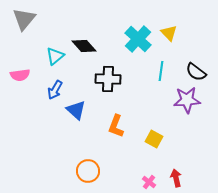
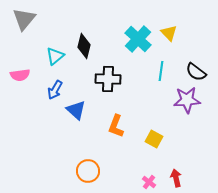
black diamond: rotated 55 degrees clockwise
